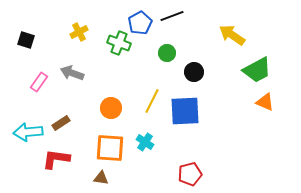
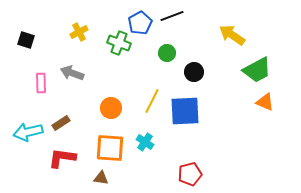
pink rectangle: moved 2 px right, 1 px down; rotated 36 degrees counterclockwise
cyan arrow: rotated 8 degrees counterclockwise
red L-shape: moved 6 px right, 1 px up
